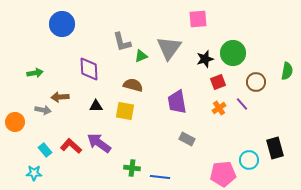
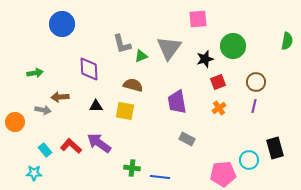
gray L-shape: moved 2 px down
green circle: moved 7 px up
green semicircle: moved 30 px up
purple line: moved 12 px right, 2 px down; rotated 56 degrees clockwise
